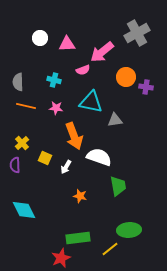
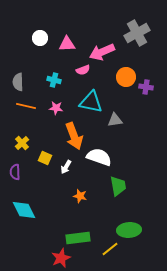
pink arrow: rotated 15 degrees clockwise
purple semicircle: moved 7 px down
